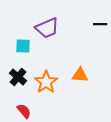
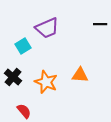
cyan square: rotated 35 degrees counterclockwise
black cross: moved 5 px left
orange star: rotated 15 degrees counterclockwise
